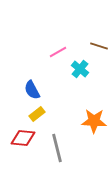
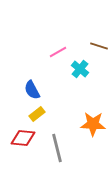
orange star: moved 1 px left, 3 px down
